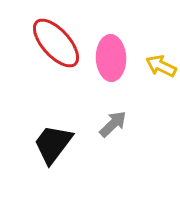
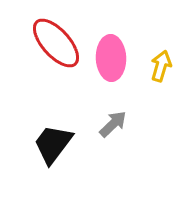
yellow arrow: rotated 80 degrees clockwise
